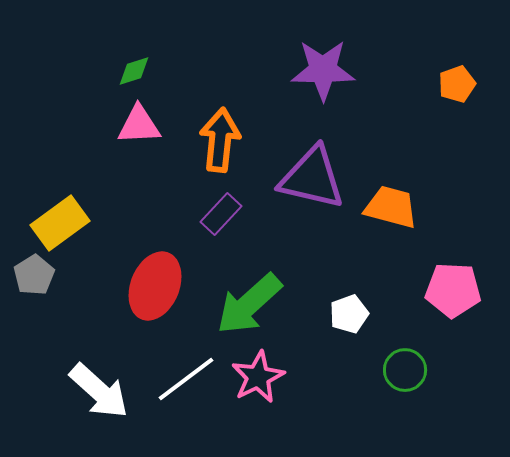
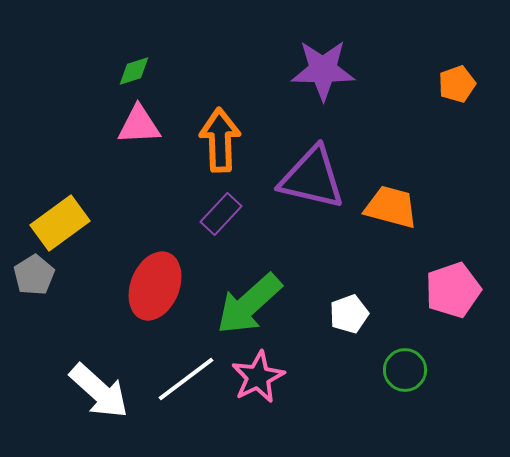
orange arrow: rotated 8 degrees counterclockwise
pink pentagon: rotated 22 degrees counterclockwise
